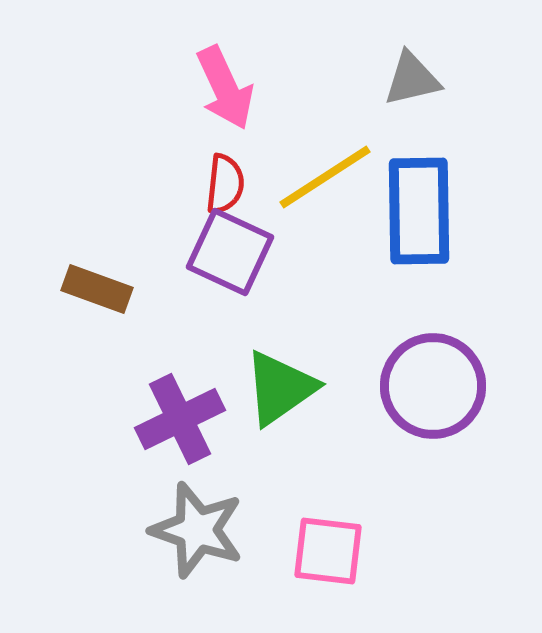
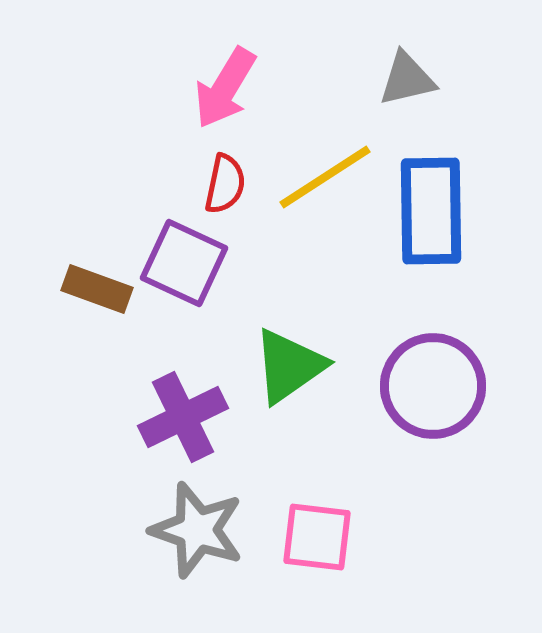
gray triangle: moved 5 px left
pink arrow: rotated 56 degrees clockwise
red semicircle: rotated 6 degrees clockwise
blue rectangle: moved 12 px right
purple square: moved 46 px left, 11 px down
green triangle: moved 9 px right, 22 px up
purple cross: moved 3 px right, 2 px up
pink square: moved 11 px left, 14 px up
